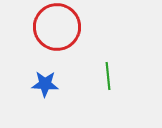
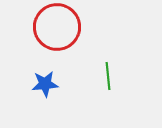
blue star: rotated 8 degrees counterclockwise
